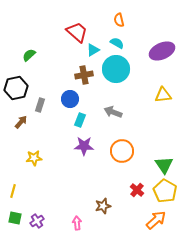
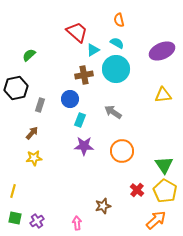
gray arrow: rotated 12 degrees clockwise
brown arrow: moved 11 px right, 11 px down
